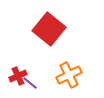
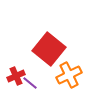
red square: moved 20 px down
red cross: moved 2 px left
